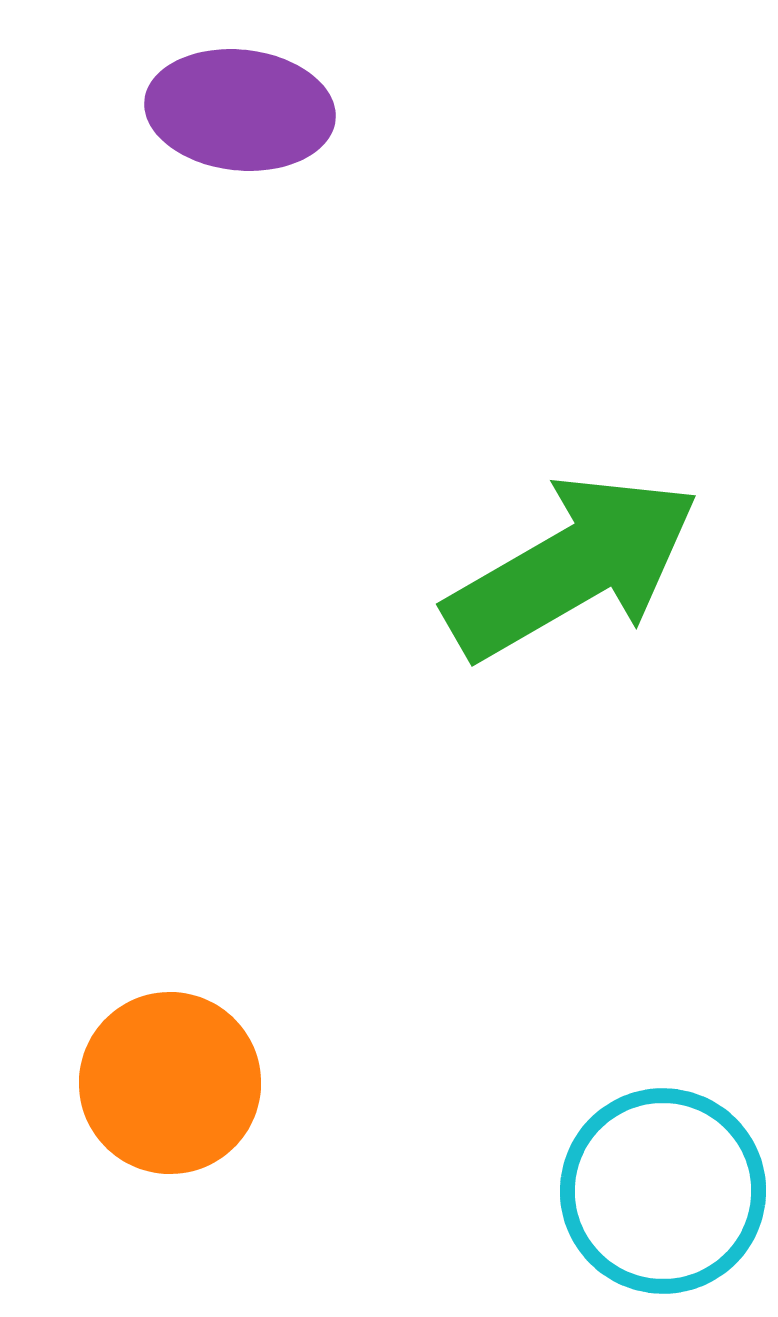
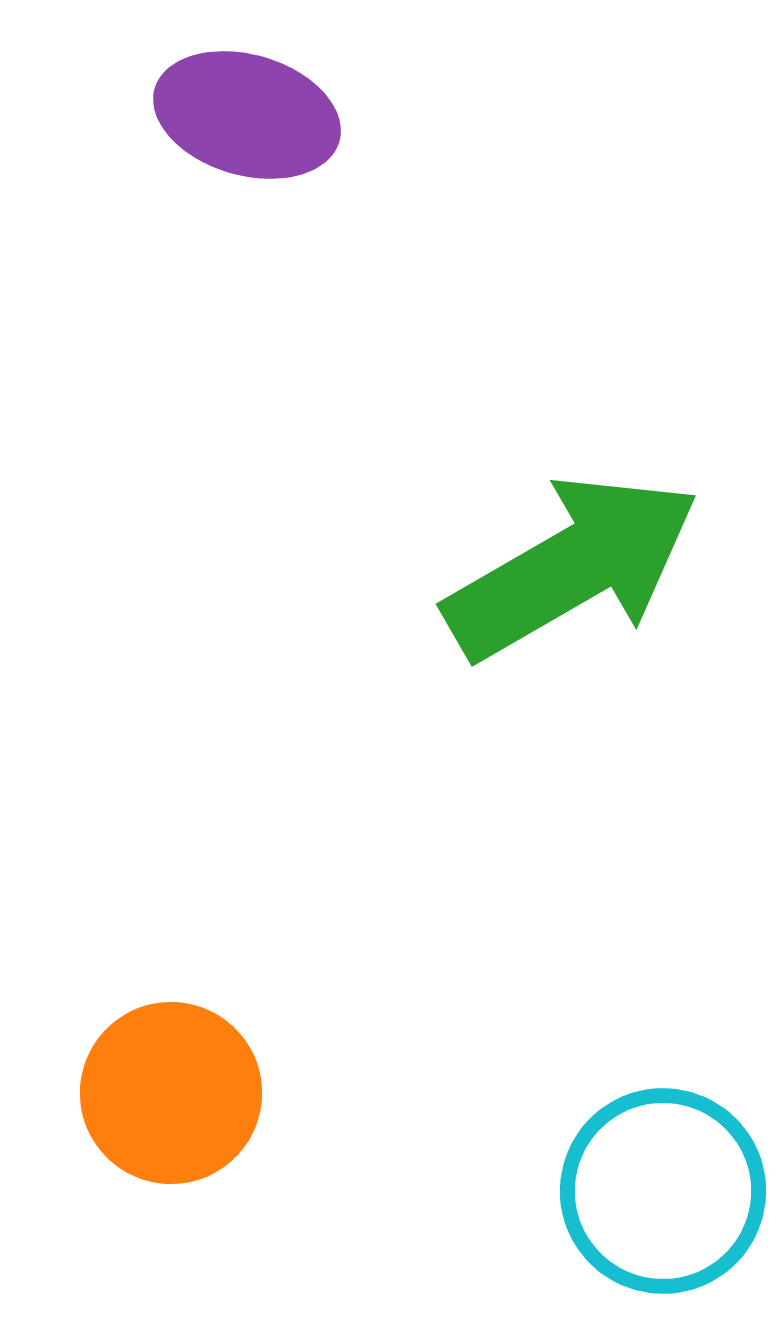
purple ellipse: moved 7 px right, 5 px down; rotated 10 degrees clockwise
orange circle: moved 1 px right, 10 px down
